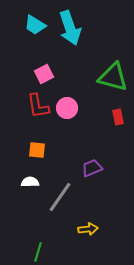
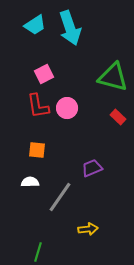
cyan trapezoid: rotated 65 degrees counterclockwise
red rectangle: rotated 35 degrees counterclockwise
